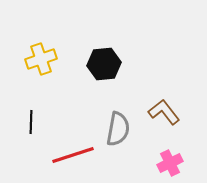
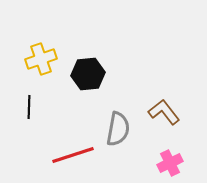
black hexagon: moved 16 px left, 10 px down
black line: moved 2 px left, 15 px up
